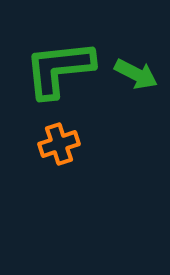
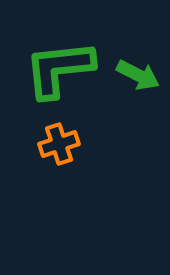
green arrow: moved 2 px right, 1 px down
